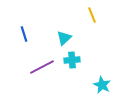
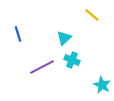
yellow line: rotated 28 degrees counterclockwise
blue line: moved 6 px left
cyan cross: rotated 28 degrees clockwise
